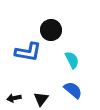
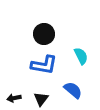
black circle: moved 7 px left, 4 px down
blue L-shape: moved 16 px right, 13 px down
cyan semicircle: moved 9 px right, 4 px up
